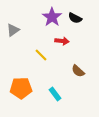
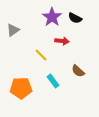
cyan rectangle: moved 2 px left, 13 px up
